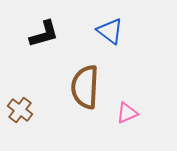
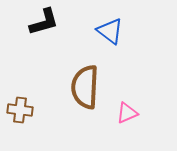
black L-shape: moved 12 px up
brown cross: rotated 30 degrees counterclockwise
